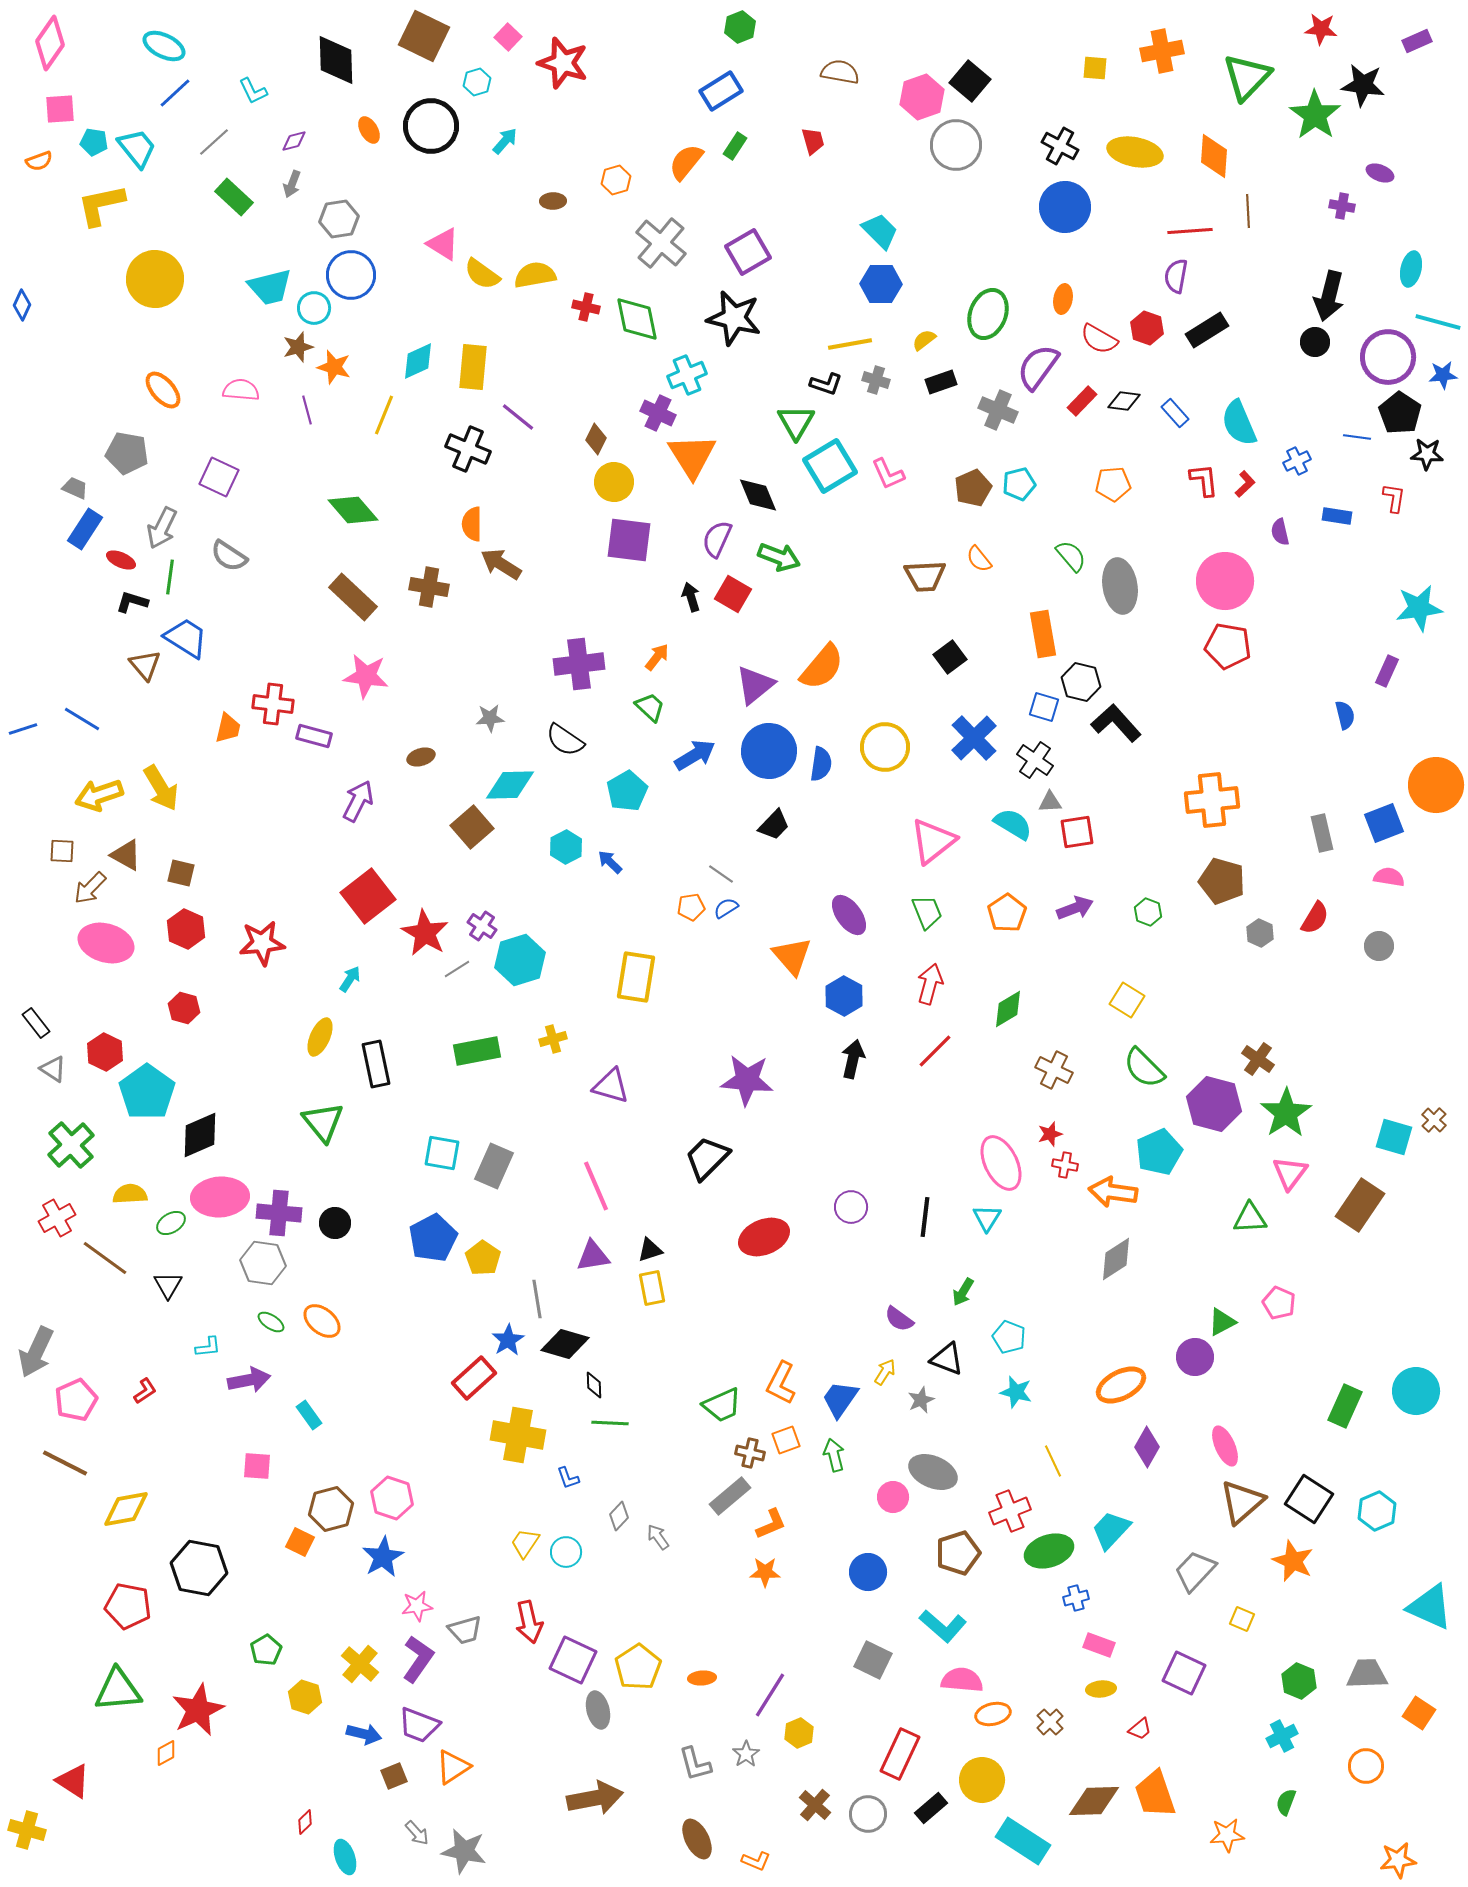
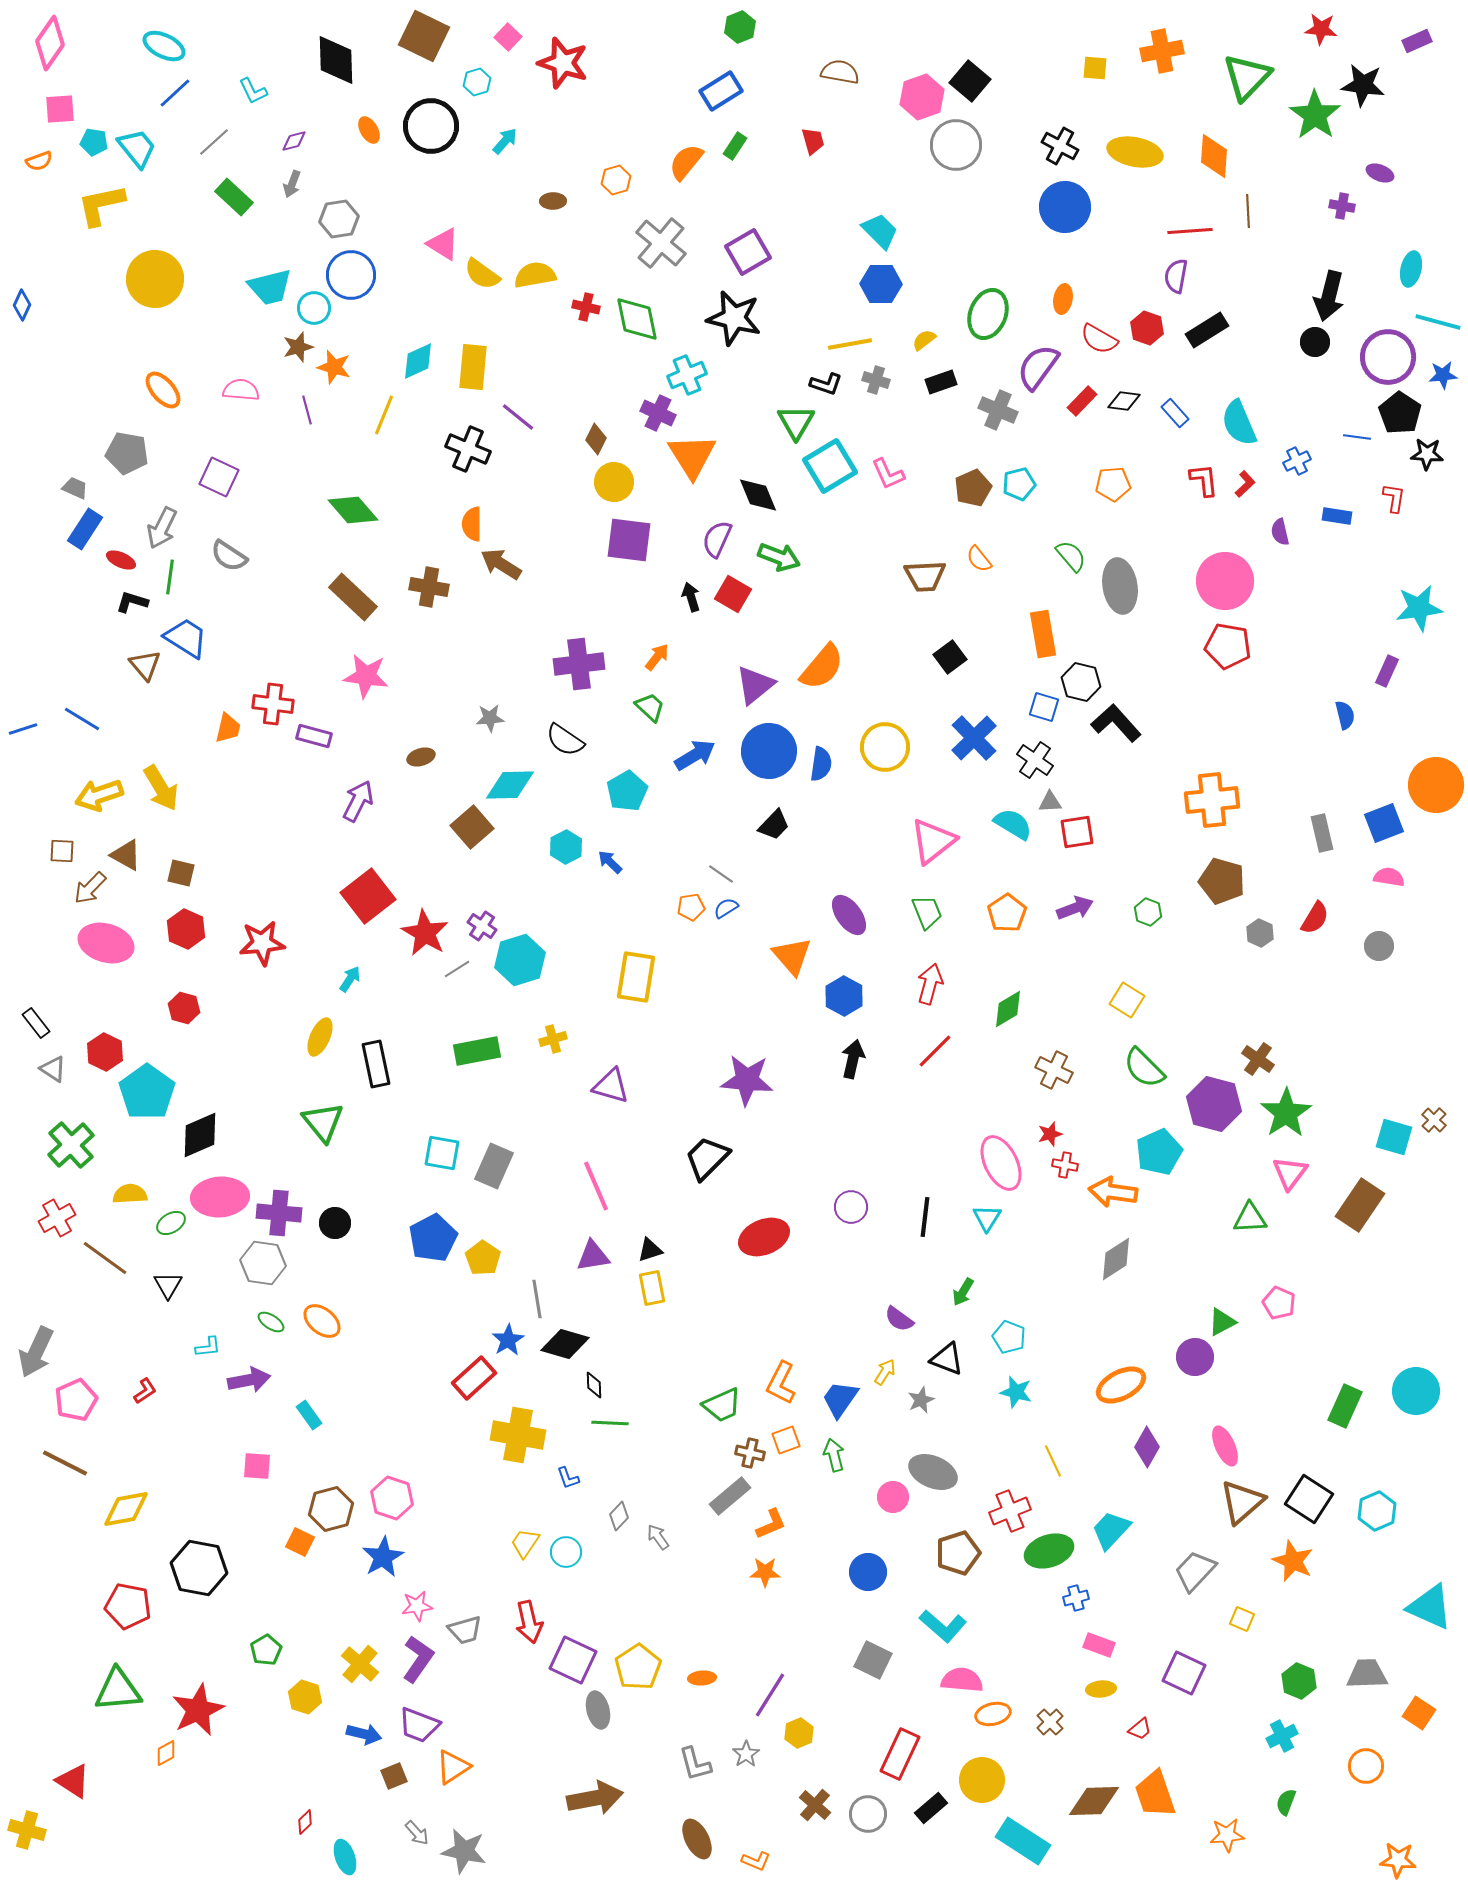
orange star at (1398, 1860): rotated 12 degrees clockwise
